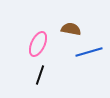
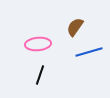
brown semicircle: moved 4 px right, 2 px up; rotated 66 degrees counterclockwise
pink ellipse: rotated 60 degrees clockwise
